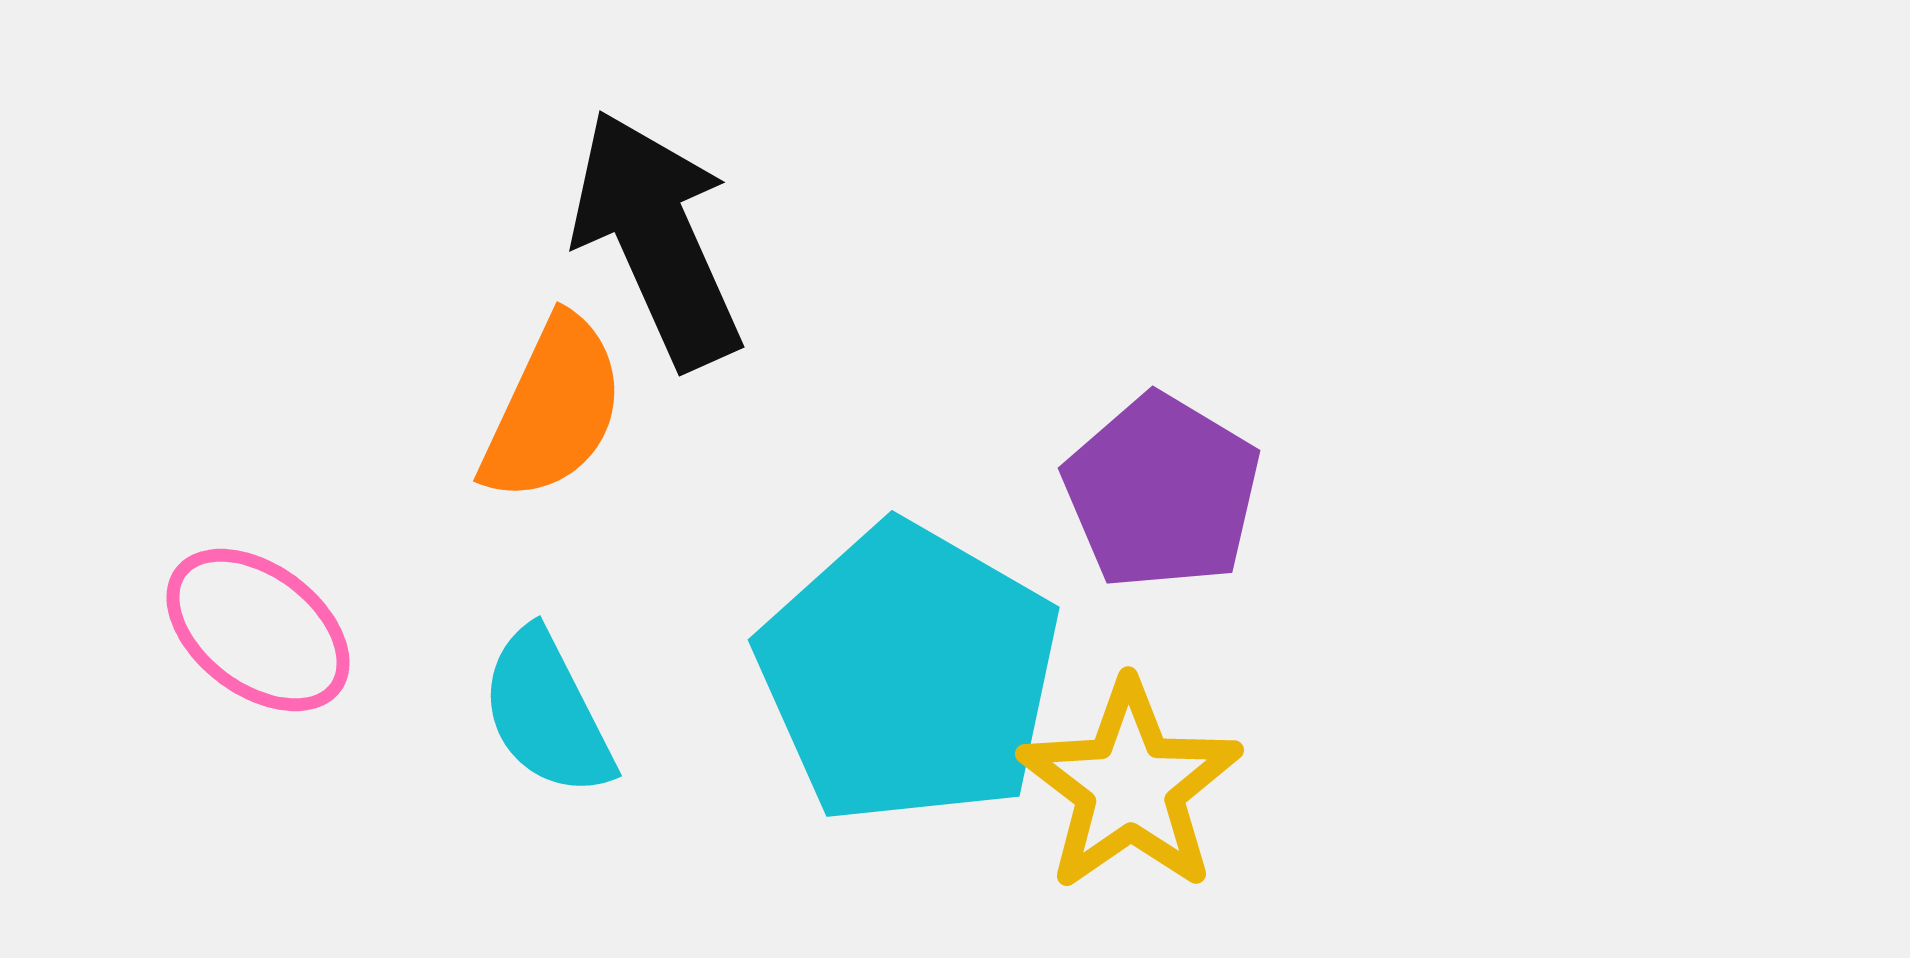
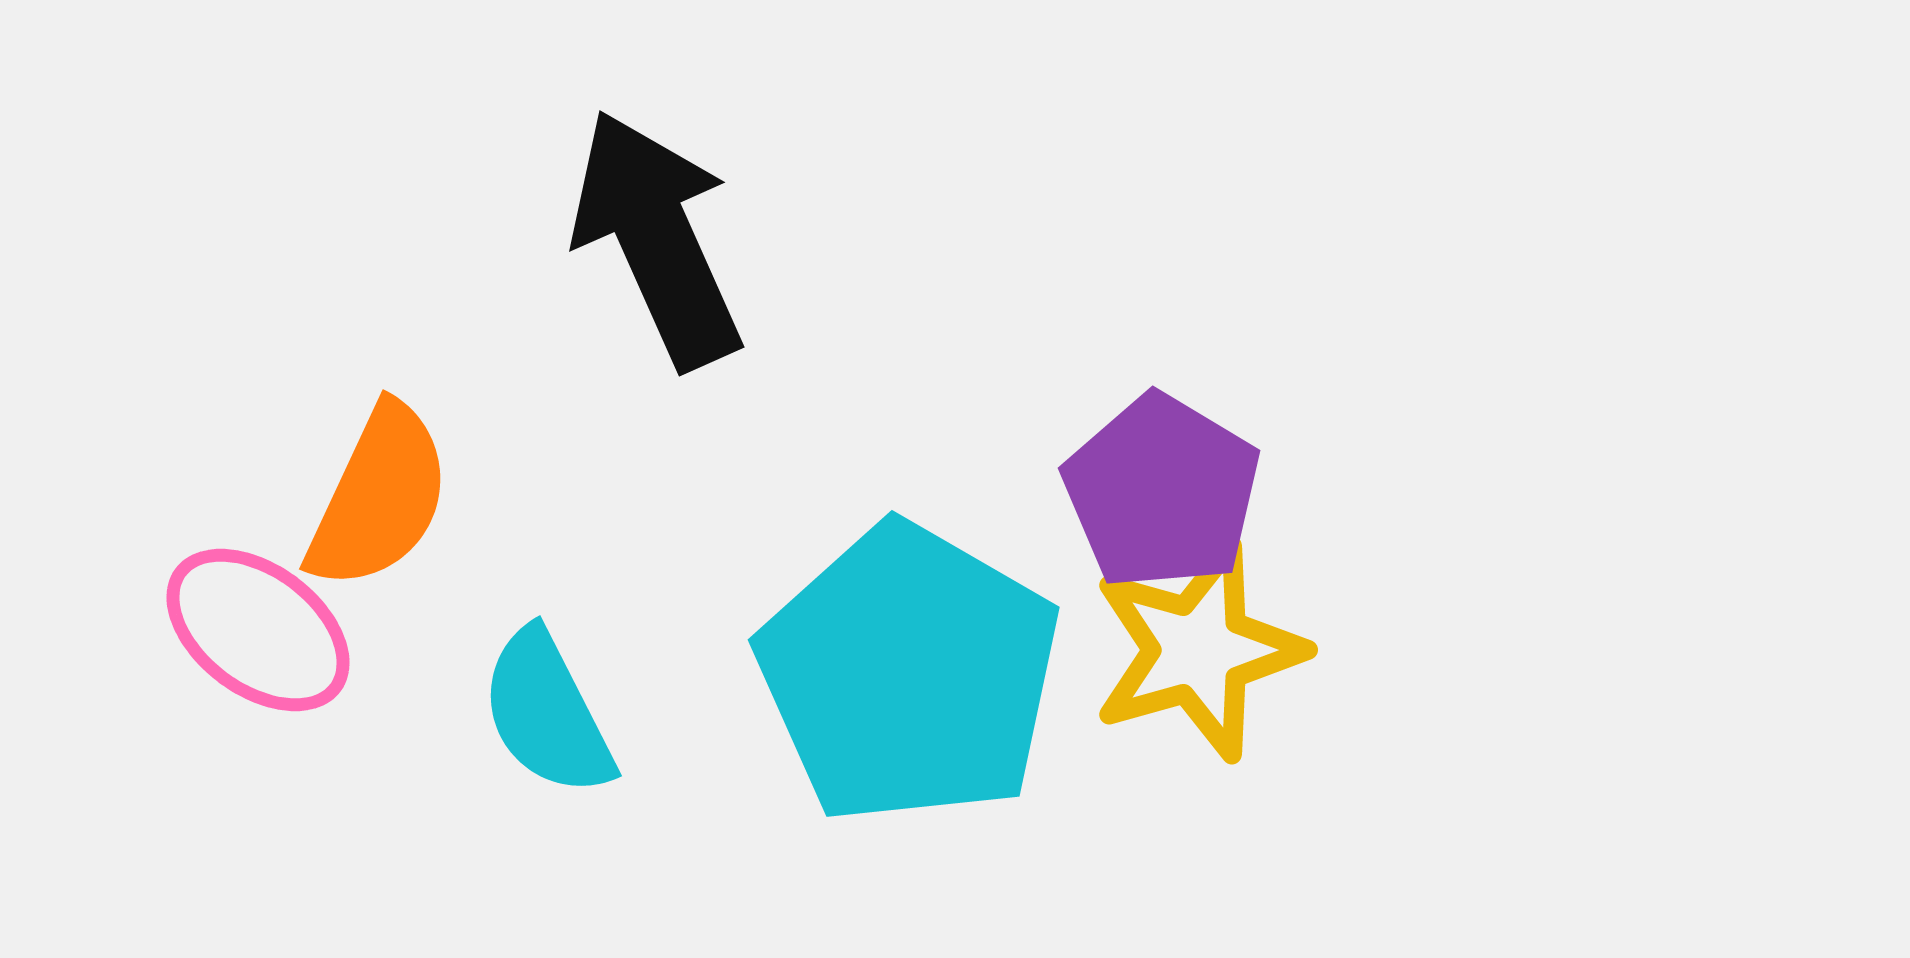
orange semicircle: moved 174 px left, 88 px down
yellow star: moved 68 px right, 136 px up; rotated 19 degrees clockwise
